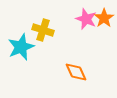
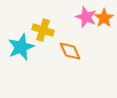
pink star: moved 2 px up
orange diamond: moved 6 px left, 21 px up
